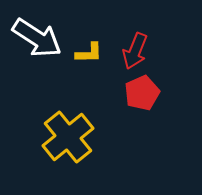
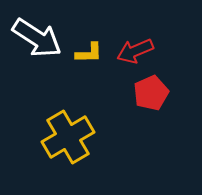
red arrow: rotated 45 degrees clockwise
red pentagon: moved 9 px right
yellow cross: rotated 9 degrees clockwise
